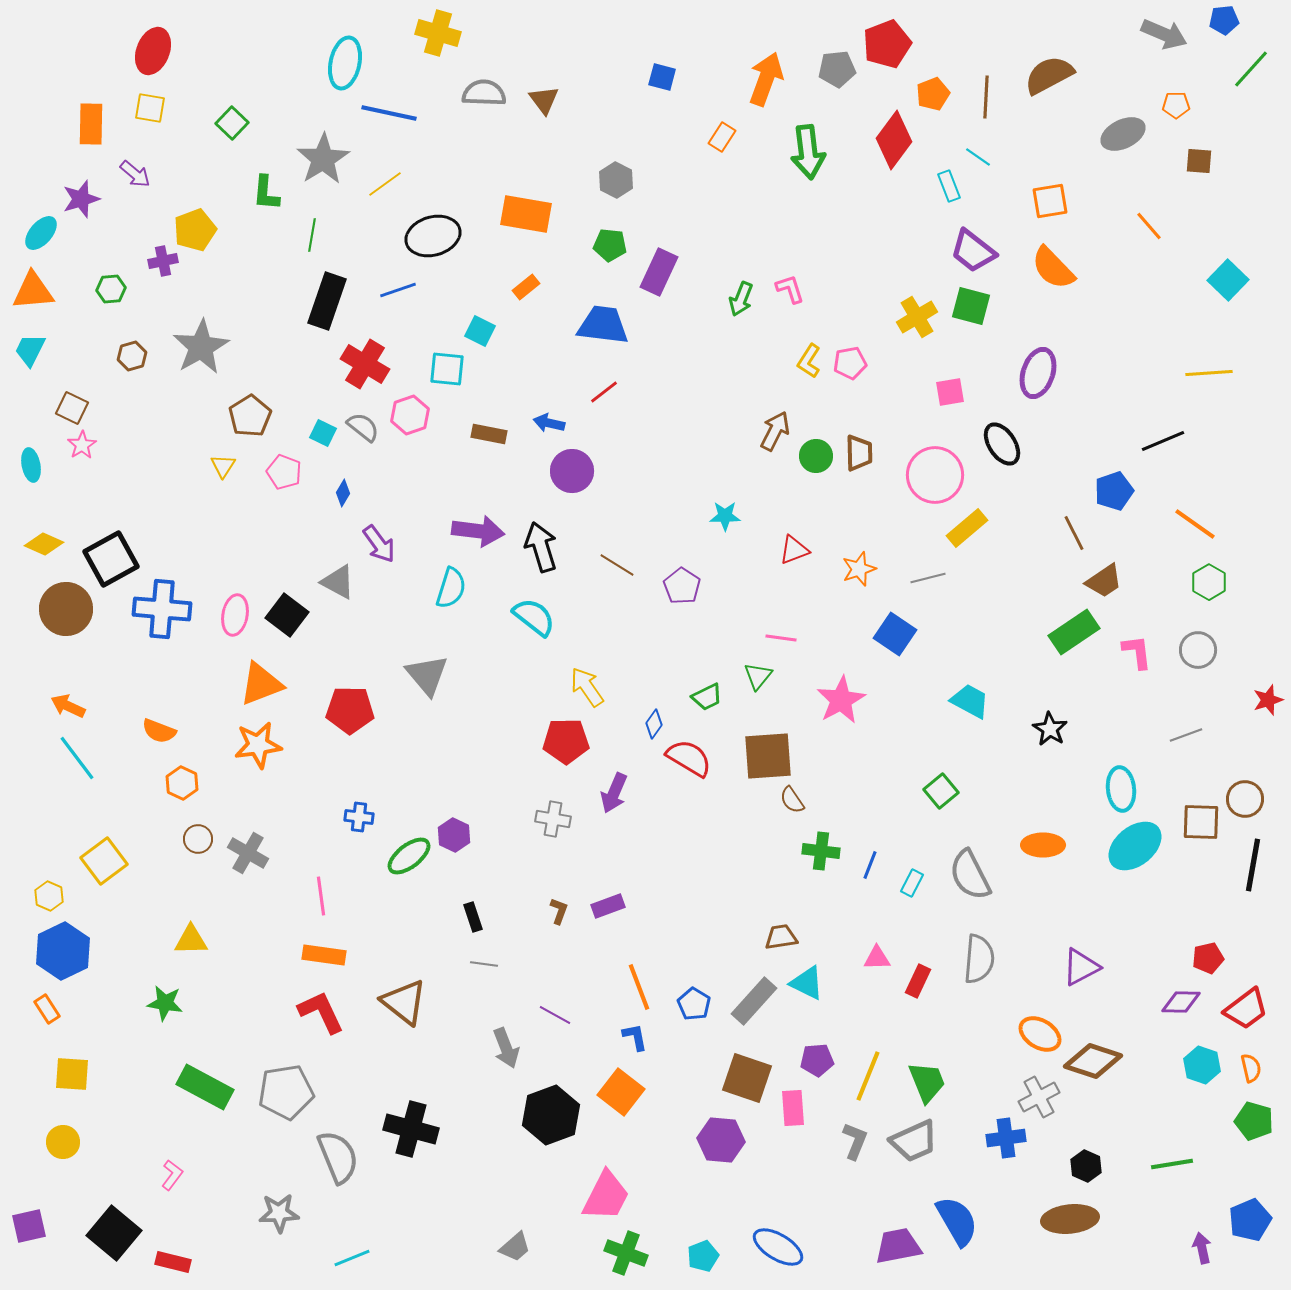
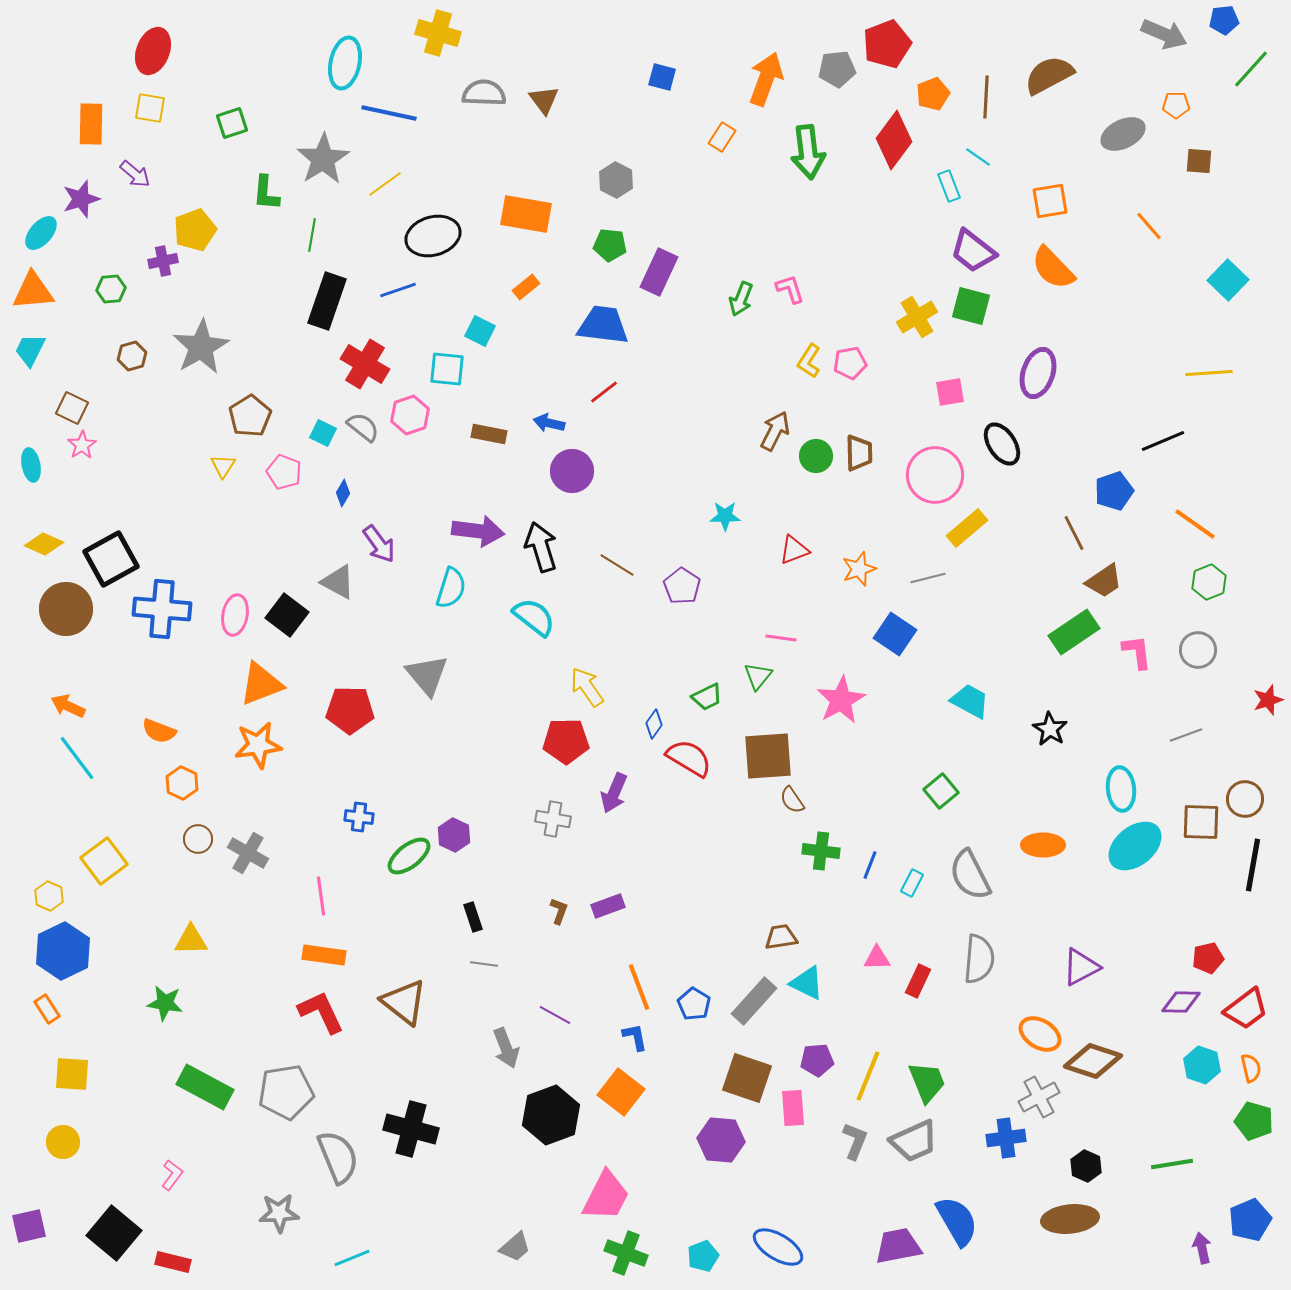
green square at (232, 123): rotated 28 degrees clockwise
green hexagon at (1209, 582): rotated 8 degrees clockwise
